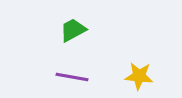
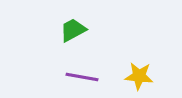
purple line: moved 10 px right
